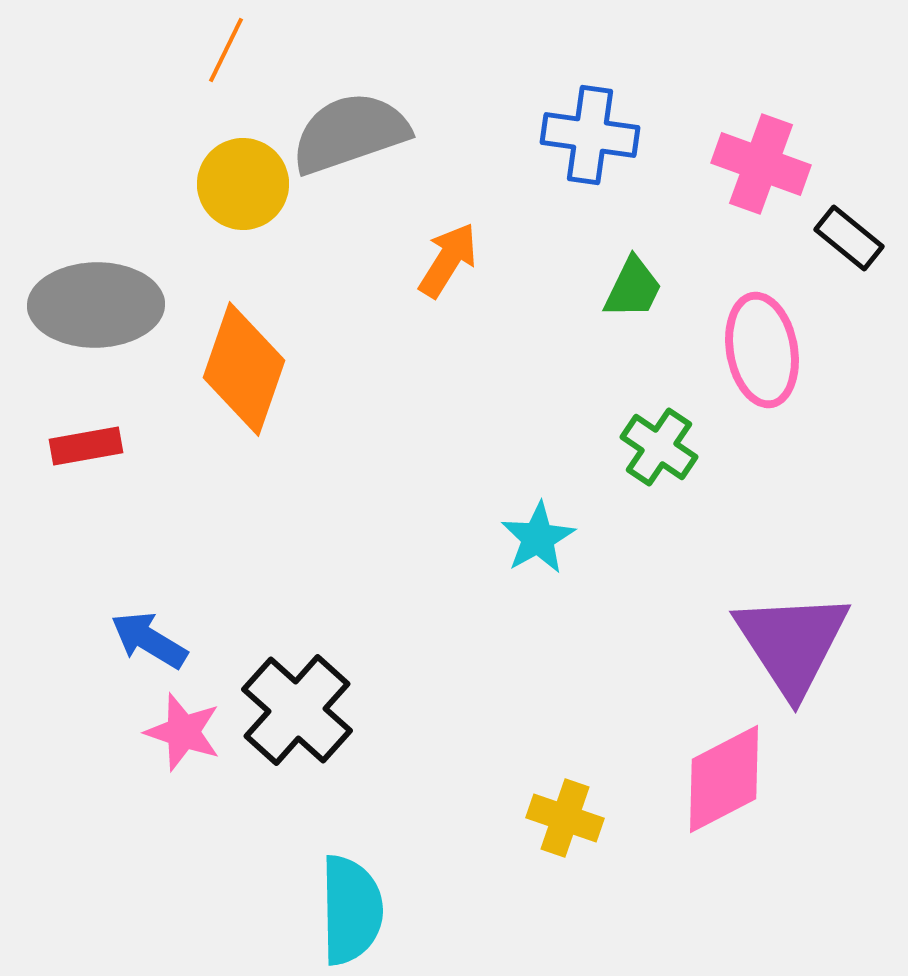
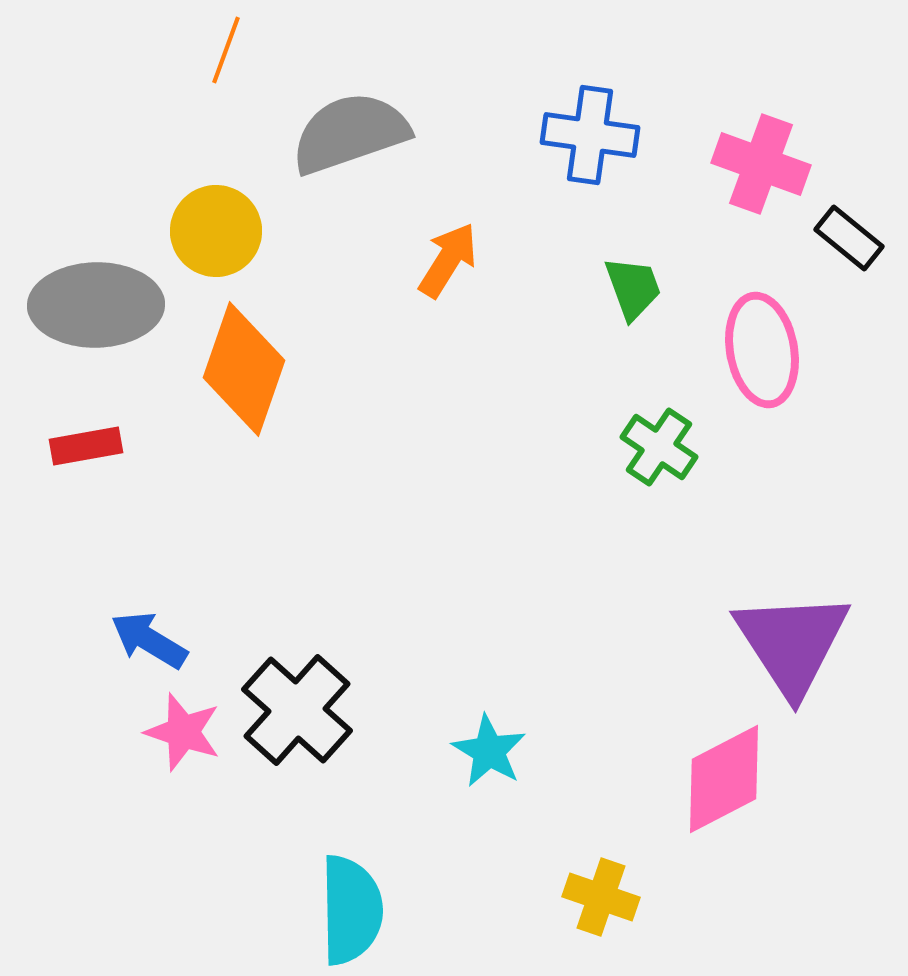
orange line: rotated 6 degrees counterclockwise
yellow circle: moved 27 px left, 47 px down
green trapezoid: rotated 46 degrees counterclockwise
cyan star: moved 49 px left, 213 px down; rotated 12 degrees counterclockwise
yellow cross: moved 36 px right, 79 px down
